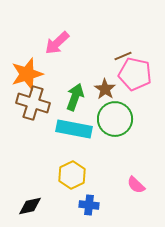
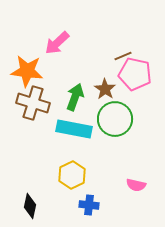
orange star: moved 3 px up; rotated 24 degrees clockwise
pink semicircle: rotated 30 degrees counterclockwise
black diamond: rotated 65 degrees counterclockwise
